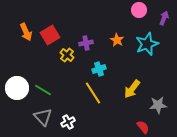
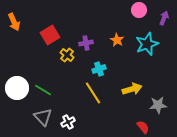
orange arrow: moved 12 px left, 10 px up
yellow arrow: rotated 144 degrees counterclockwise
